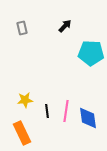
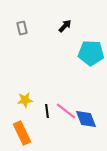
pink line: rotated 60 degrees counterclockwise
blue diamond: moved 2 px left, 1 px down; rotated 15 degrees counterclockwise
